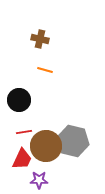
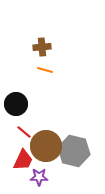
brown cross: moved 2 px right, 8 px down; rotated 18 degrees counterclockwise
black circle: moved 3 px left, 4 px down
red line: rotated 49 degrees clockwise
gray hexagon: moved 1 px right, 10 px down
red trapezoid: moved 1 px right, 1 px down
purple star: moved 3 px up
